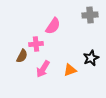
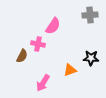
pink cross: moved 2 px right; rotated 16 degrees clockwise
black star: rotated 28 degrees clockwise
pink arrow: moved 14 px down
